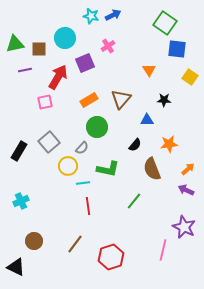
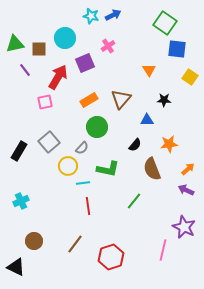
purple line: rotated 64 degrees clockwise
